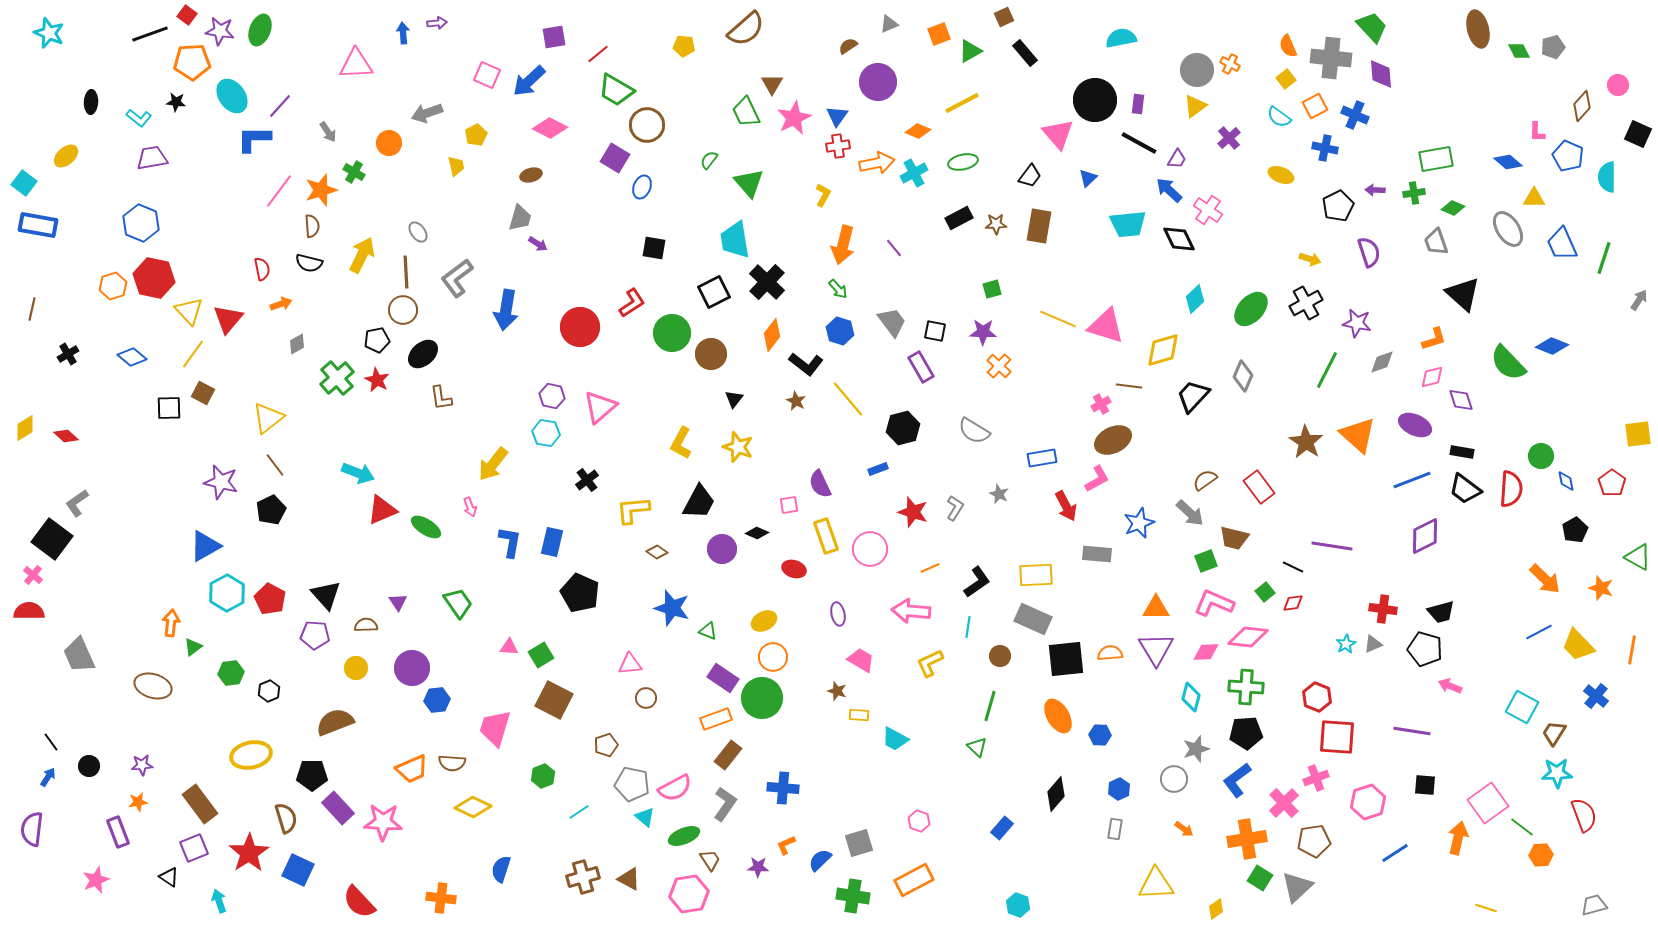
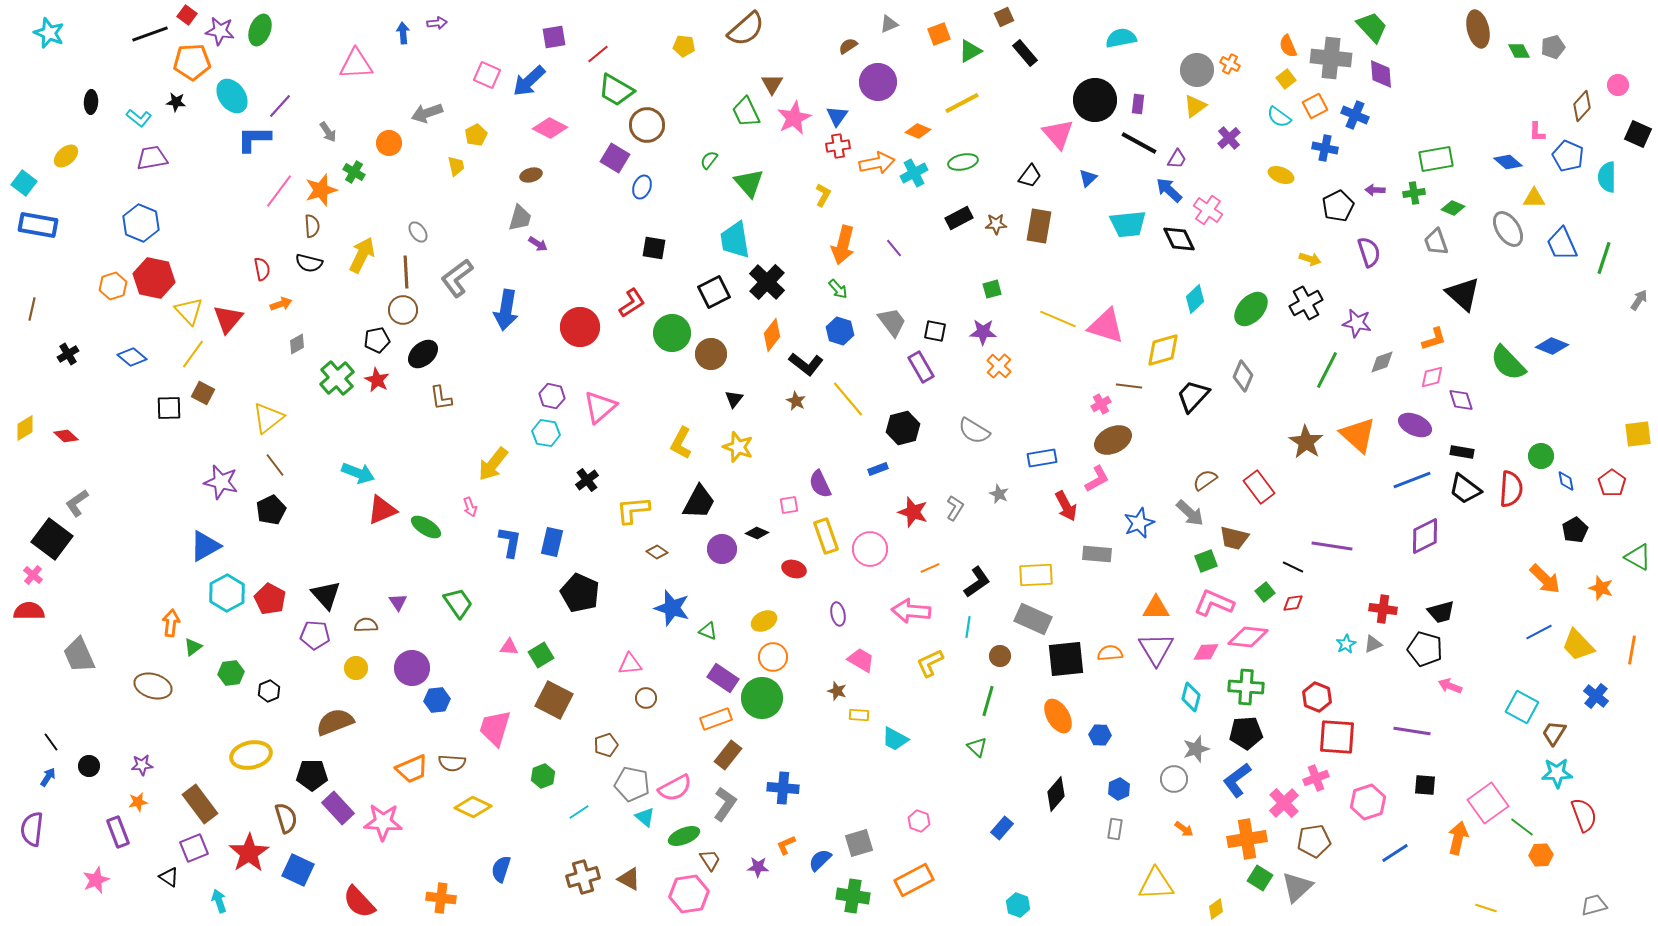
green line at (990, 706): moved 2 px left, 5 px up
